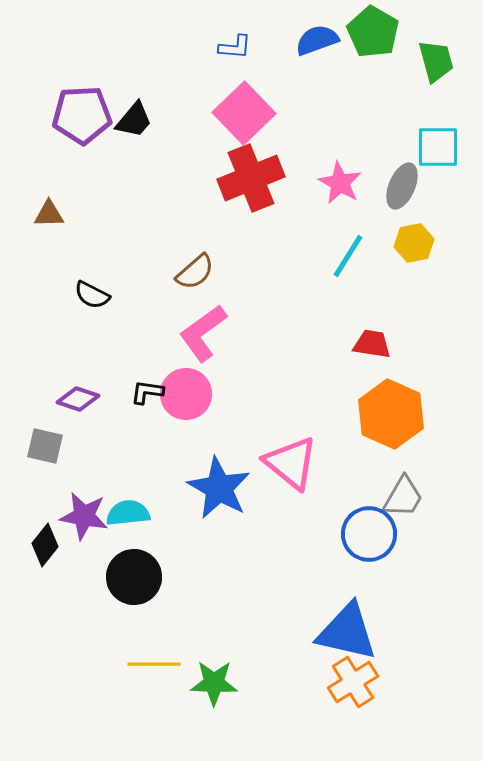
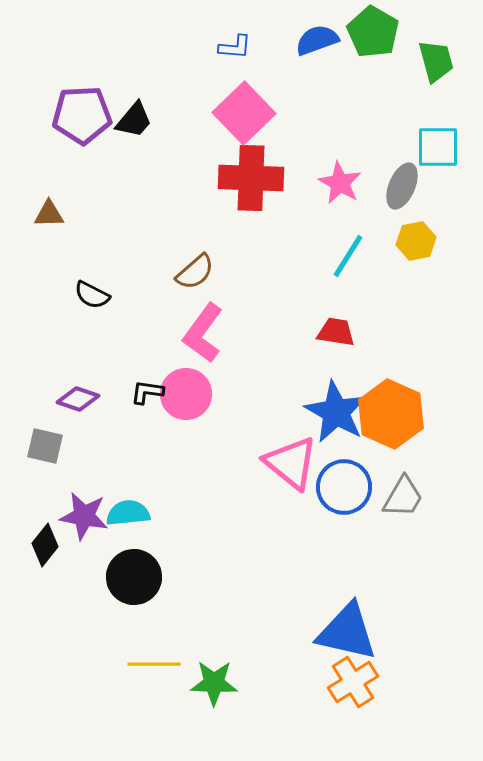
red cross: rotated 24 degrees clockwise
yellow hexagon: moved 2 px right, 2 px up
pink L-shape: rotated 18 degrees counterclockwise
red trapezoid: moved 36 px left, 12 px up
blue star: moved 117 px right, 76 px up
blue circle: moved 25 px left, 47 px up
